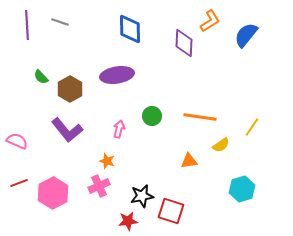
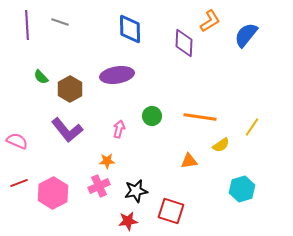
orange star: rotated 21 degrees counterclockwise
black star: moved 6 px left, 5 px up
